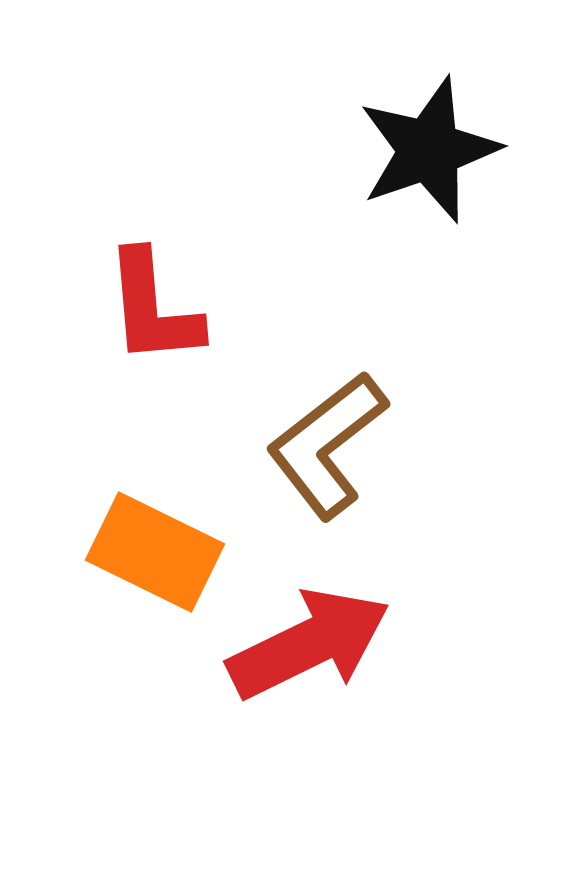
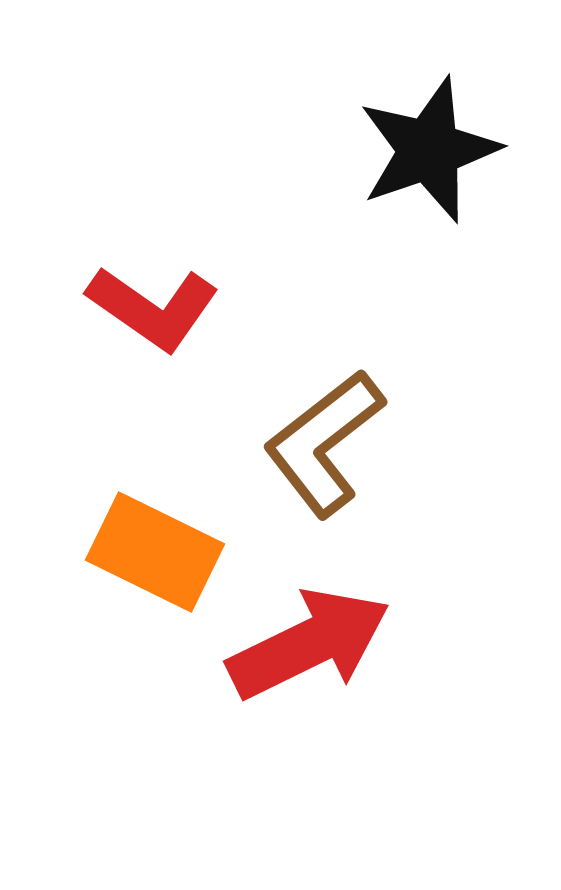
red L-shape: rotated 50 degrees counterclockwise
brown L-shape: moved 3 px left, 2 px up
